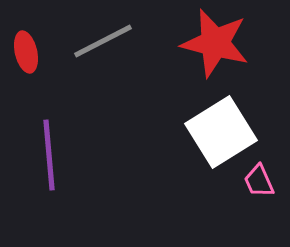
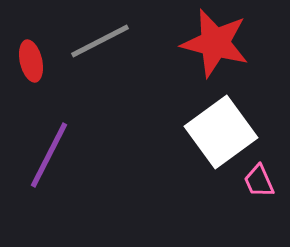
gray line: moved 3 px left
red ellipse: moved 5 px right, 9 px down
white square: rotated 4 degrees counterclockwise
purple line: rotated 32 degrees clockwise
